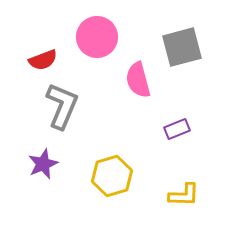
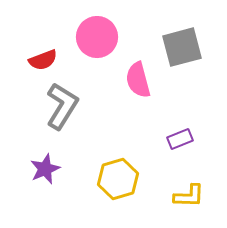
gray L-shape: rotated 9 degrees clockwise
purple rectangle: moved 3 px right, 10 px down
purple star: moved 2 px right, 5 px down
yellow hexagon: moved 6 px right, 3 px down
yellow L-shape: moved 5 px right, 1 px down
